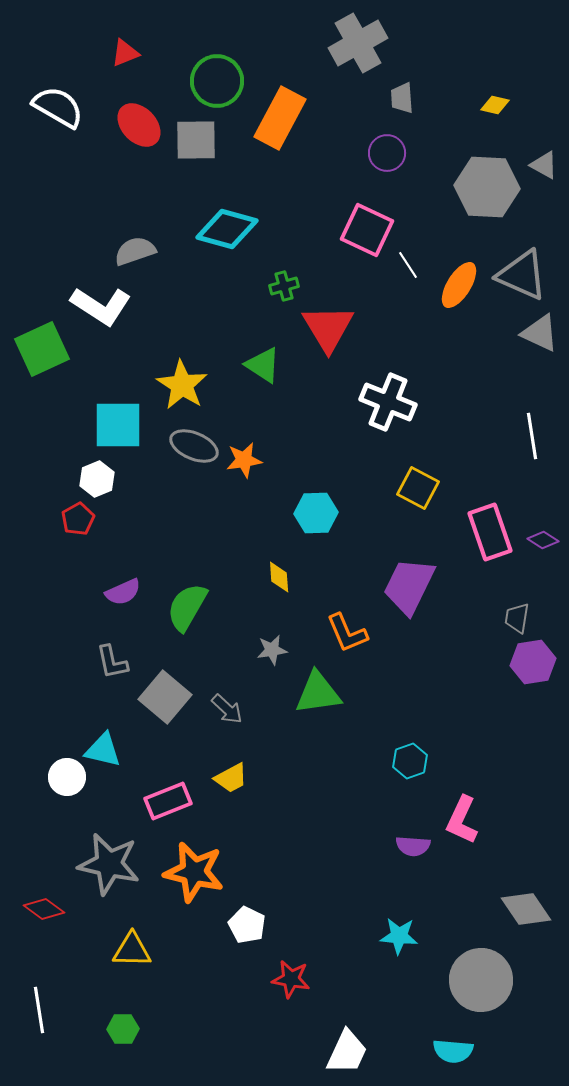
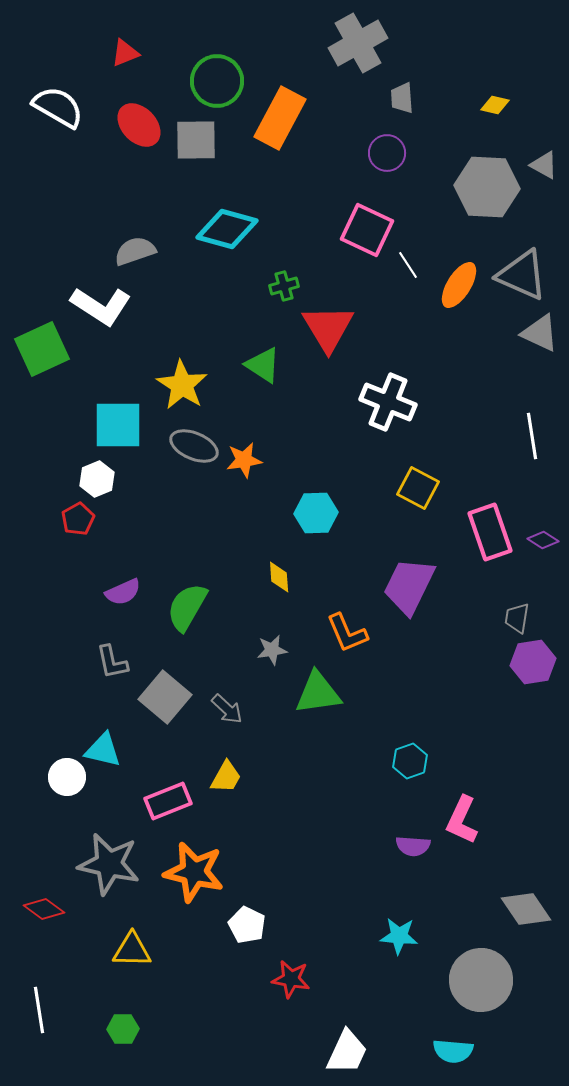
yellow trapezoid at (231, 778): moved 5 px left, 1 px up; rotated 33 degrees counterclockwise
